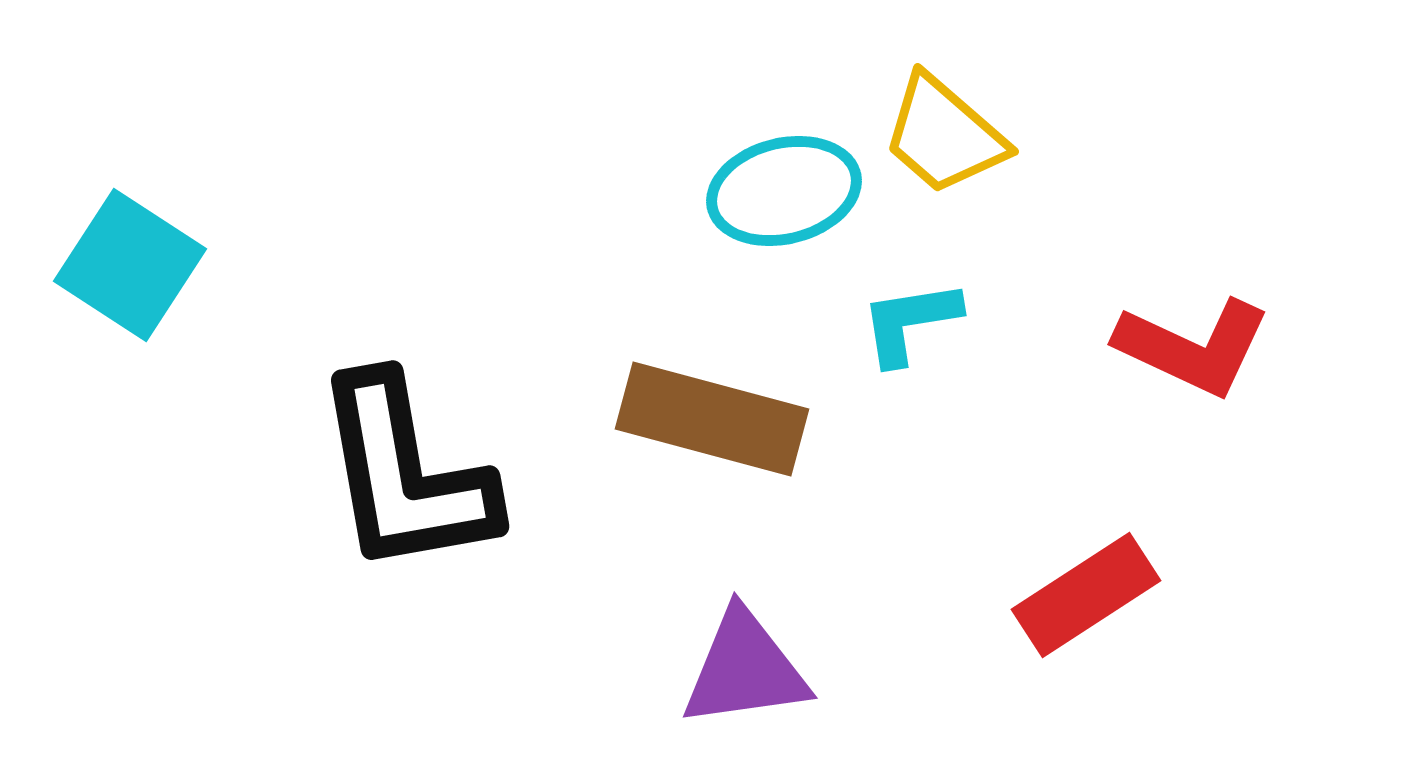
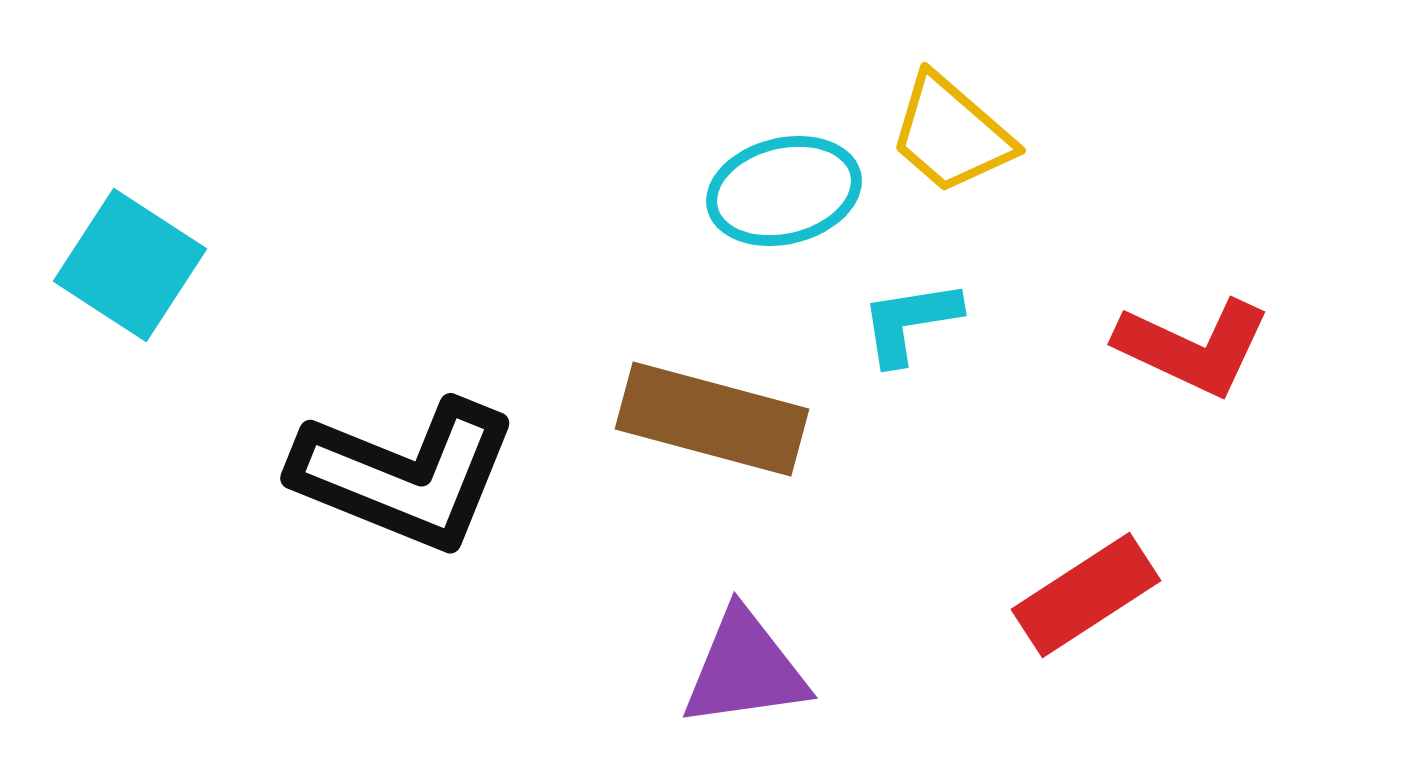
yellow trapezoid: moved 7 px right, 1 px up
black L-shape: rotated 58 degrees counterclockwise
